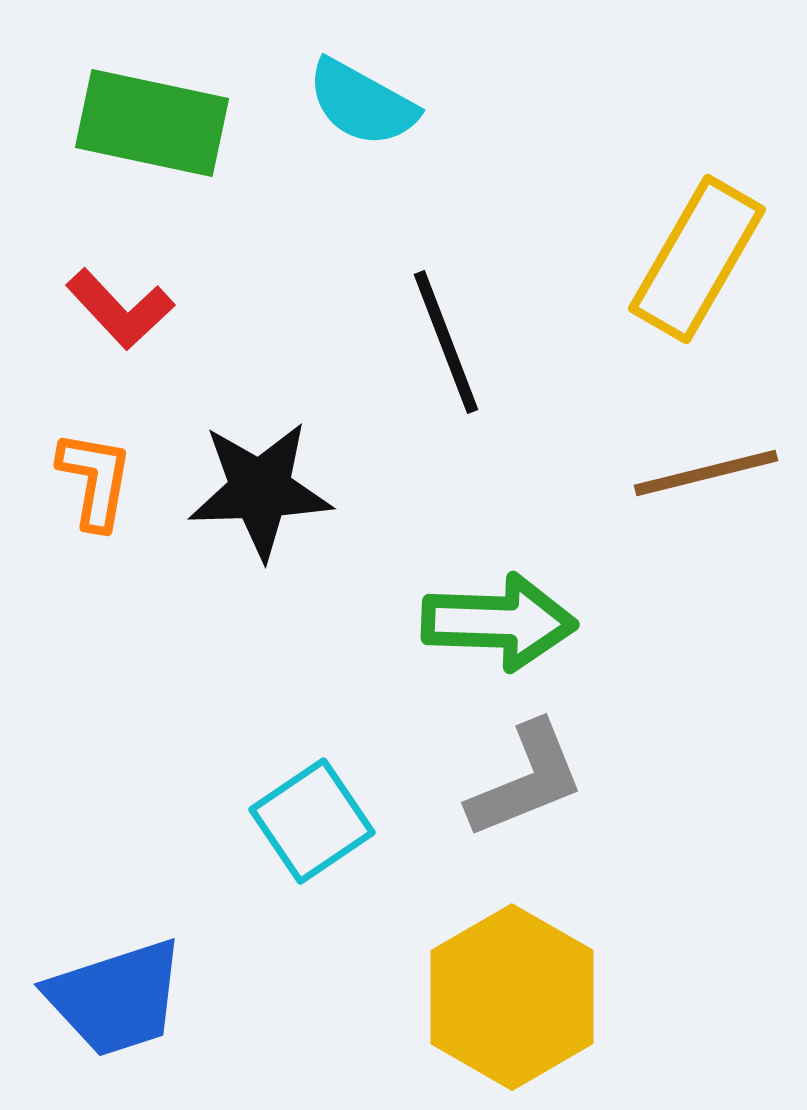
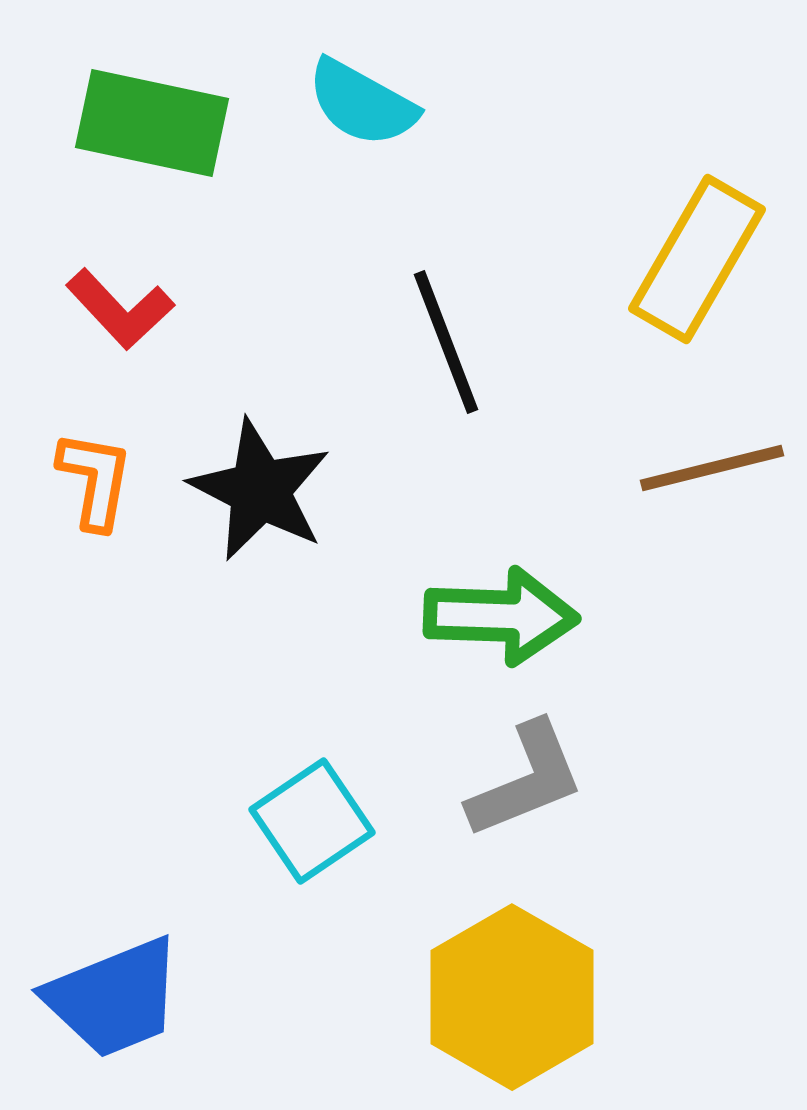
brown line: moved 6 px right, 5 px up
black star: rotated 29 degrees clockwise
green arrow: moved 2 px right, 6 px up
blue trapezoid: moved 2 px left; rotated 4 degrees counterclockwise
